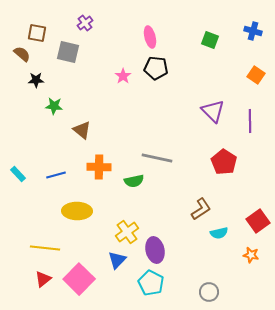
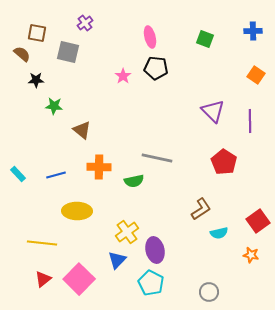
blue cross: rotated 18 degrees counterclockwise
green square: moved 5 px left, 1 px up
yellow line: moved 3 px left, 5 px up
